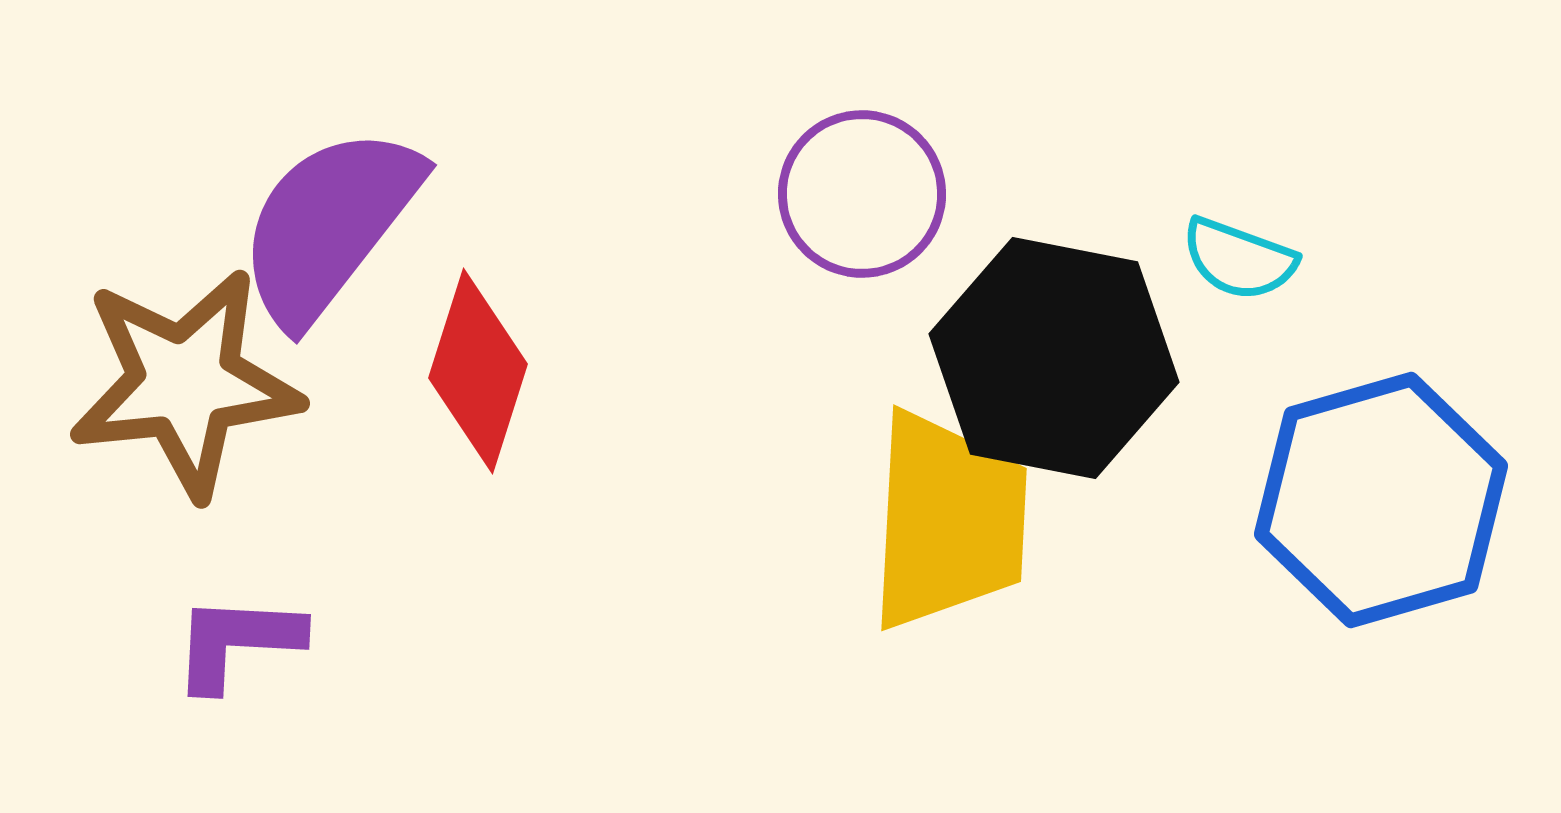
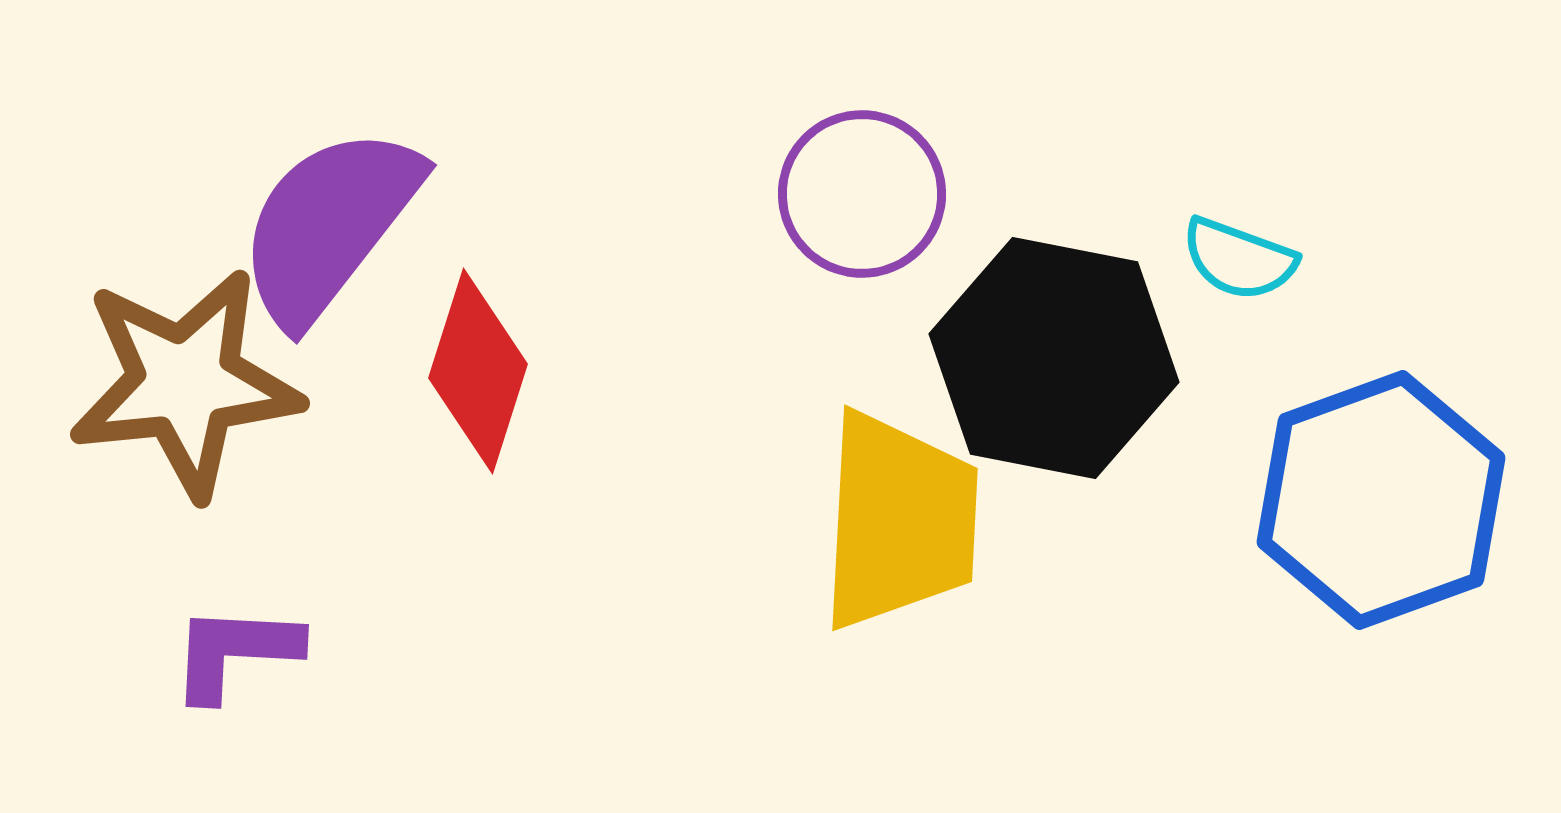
blue hexagon: rotated 4 degrees counterclockwise
yellow trapezoid: moved 49 px left
purple L-shape: moved 2 px left, 10 px down
